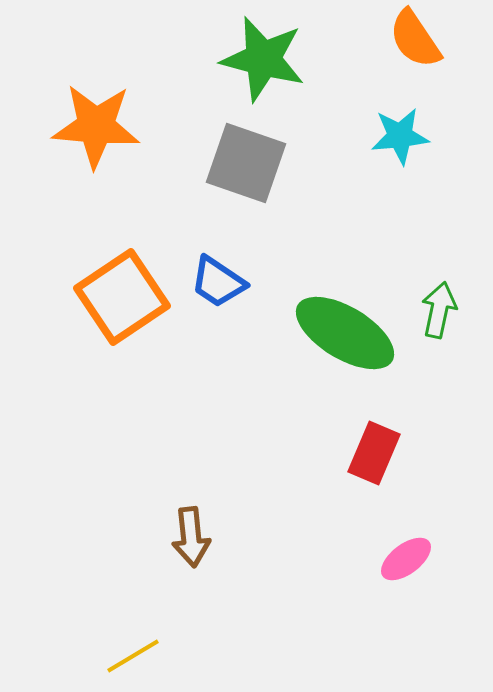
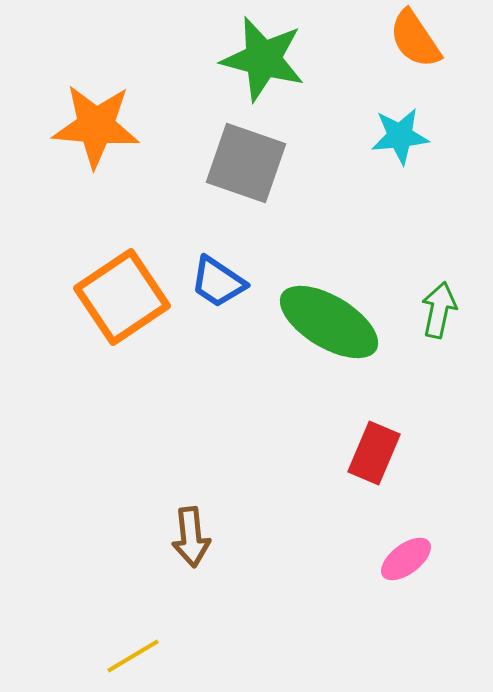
green ellipse: moved 16 px left, 11 px up
